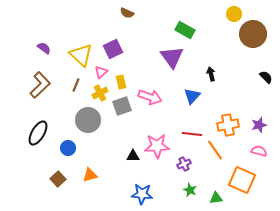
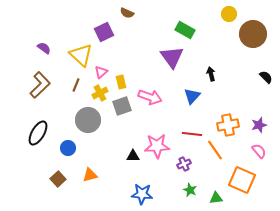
yellow circle: moved 5 px left
purple square: moved 9 px left, 17 px up
pink semicircle: rotated 35 degrees clockwise
